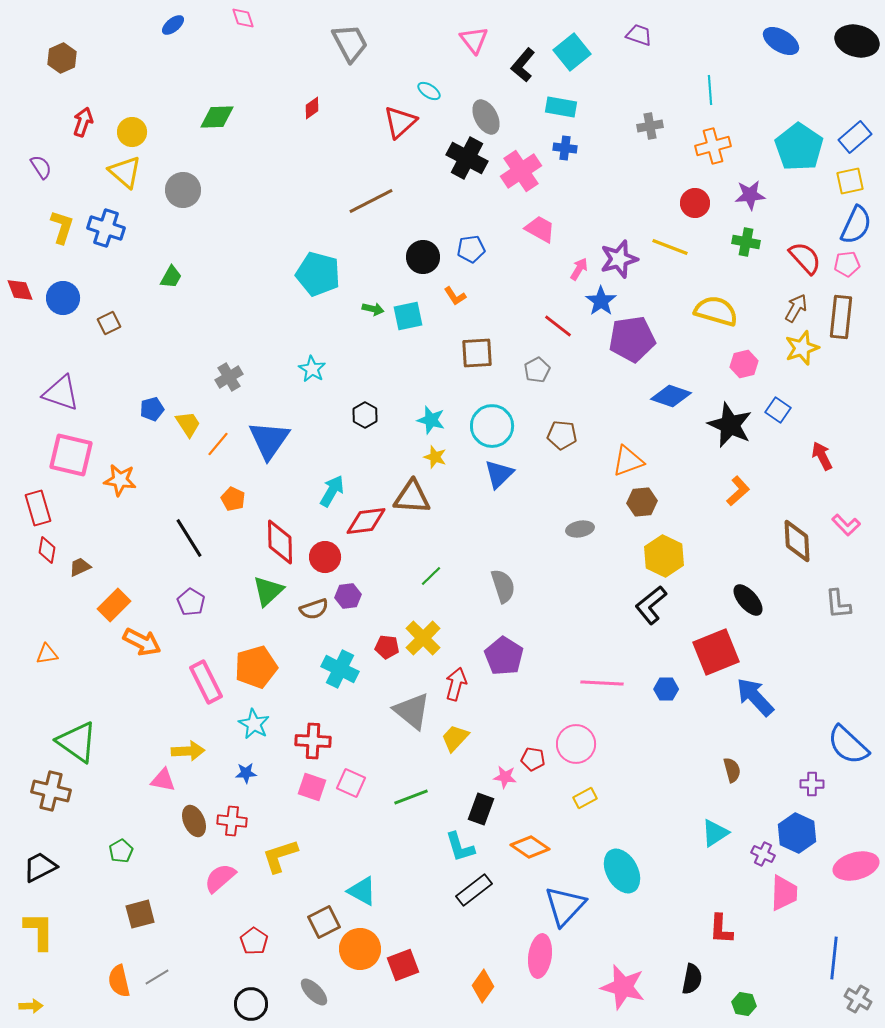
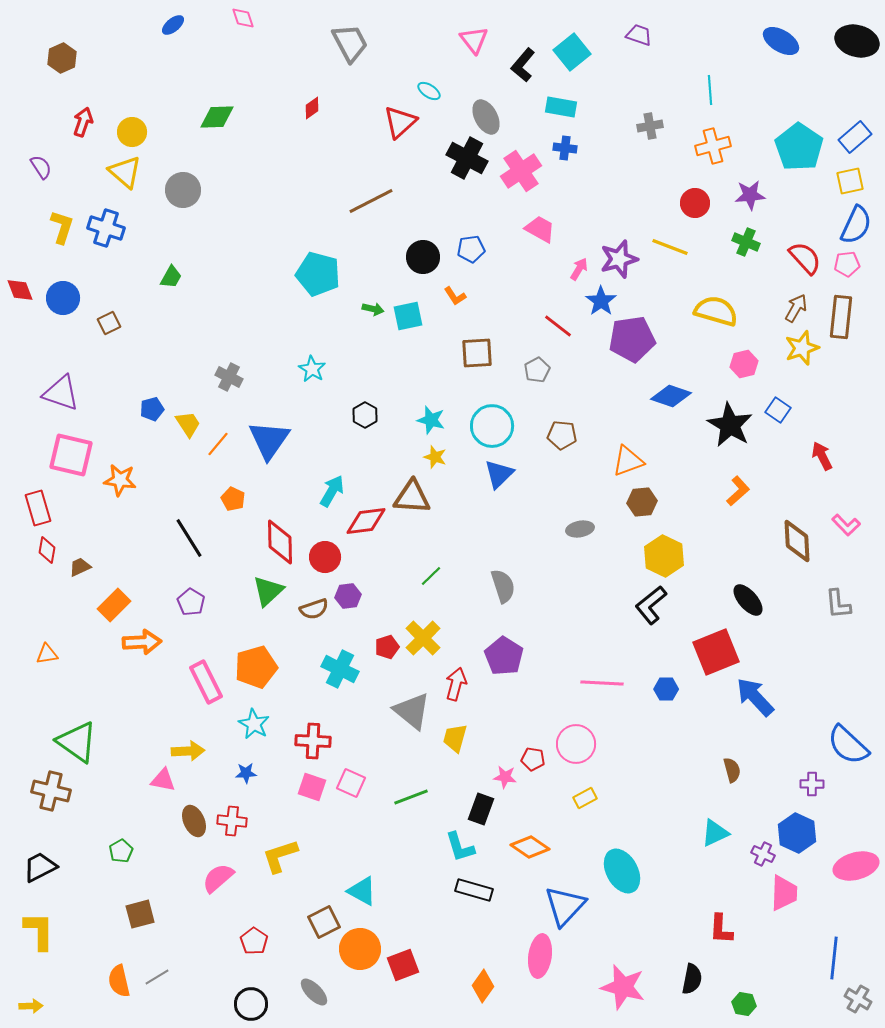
green cross at (746, 242): rotated 12 degrees clockwise
gray cross at (229, 377): rotated 32 degrees counterclockwise
black star at (730, 425): rotated 6 degrees clockwise
orange arrow at (142, 642): rotated 30 degrees counterclockwise
red pentagon at (387, 647): rotated 25 degrees counterclockwise
yellow trapezoid at (455, 738): rotated 28 degrees counterclockwise
cyan triangle at (715, 833): rotated 8 degrees clockwise
pink semicircle at (220, 878): moved 2 px left
black rectangle at (474, 890): rotated 54 degrees clockwise
